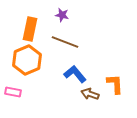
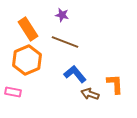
orange rectangle: moved 2 px left; rotated 45 degrees counterclockwise
